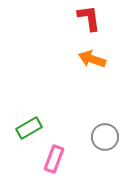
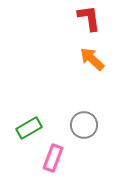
orange arrow: rotated 24 degrees clockwise
gray circle: moved 21 px left, 12 px up
pink rectangle: moved 1 px left, 1 px up
